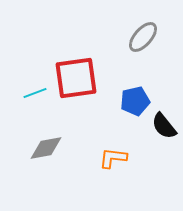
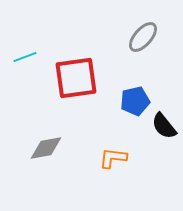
cyan line: moved 10 px left, 36 px up
